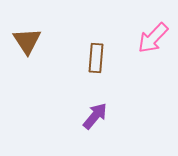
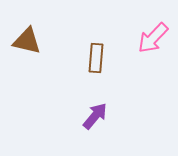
brown triangle: rotated 44 degrees counterclockwise
